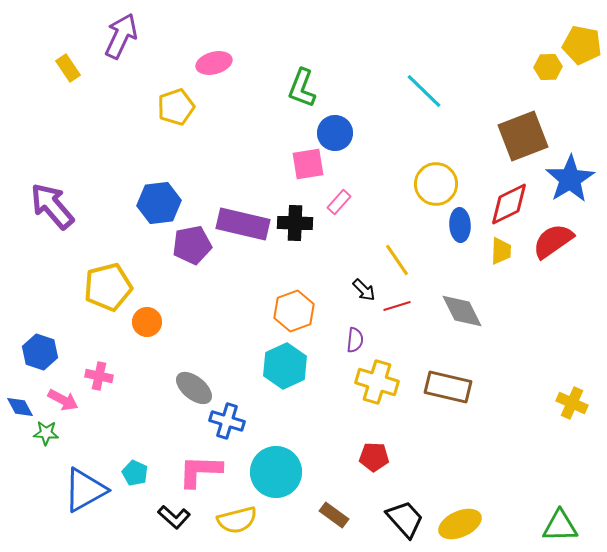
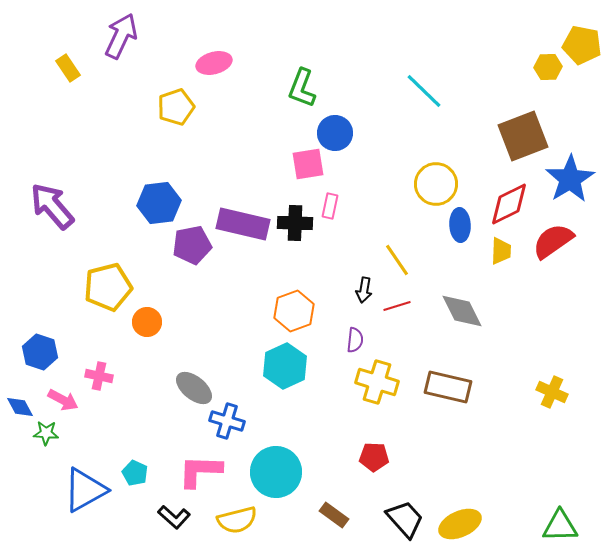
pink rectangle at (339, 202): moved 9 px left, 4 px down; rotated 30 degrees counterclockwise
black arrow at (364, 290): rotated 55 degrees clockwise
yellow cross at (572, 403): moved 20 px left, 11 px up
